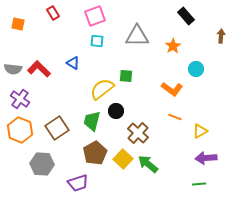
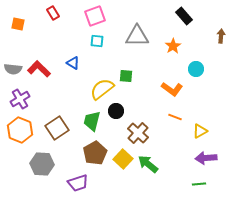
black rectangle: moved 2 px left
purple cross: rotated 24 degrees clockwise
